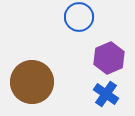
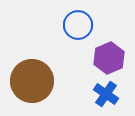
blue circle: moved 1 px left, 8 px down
brown circle: moved 1 px up
